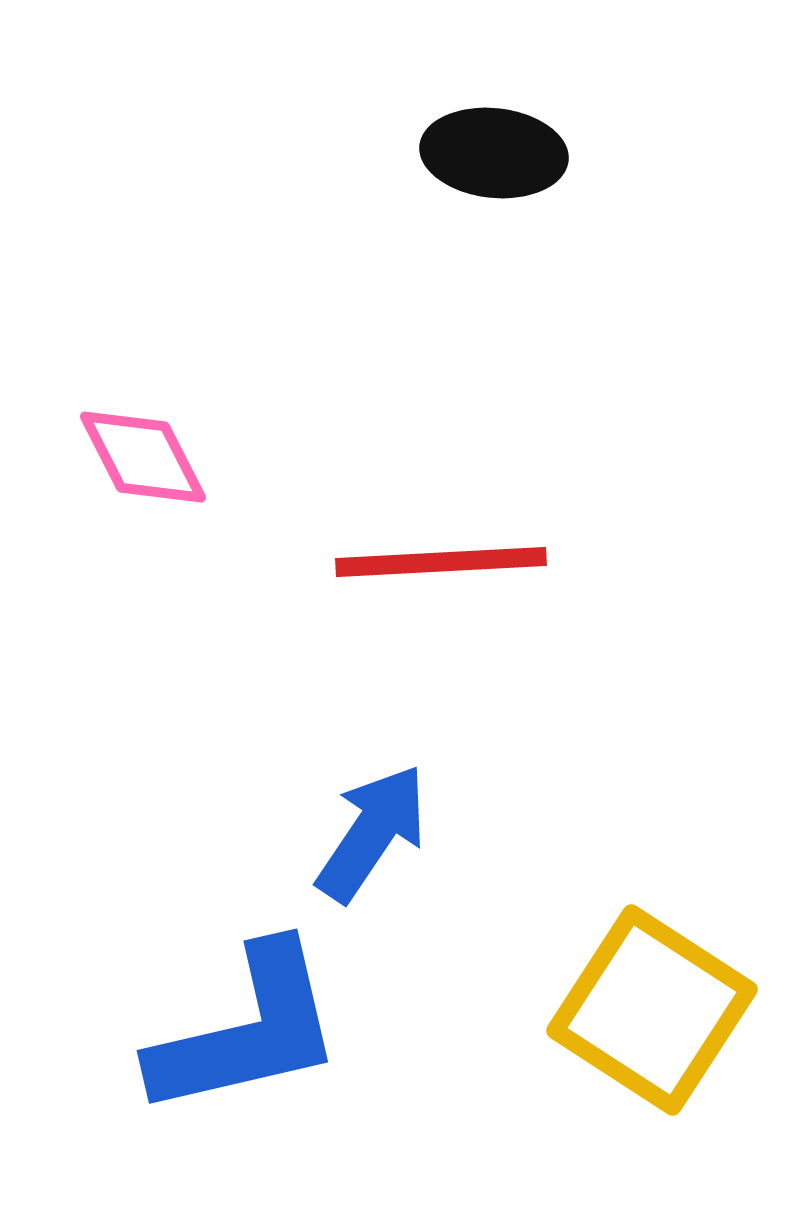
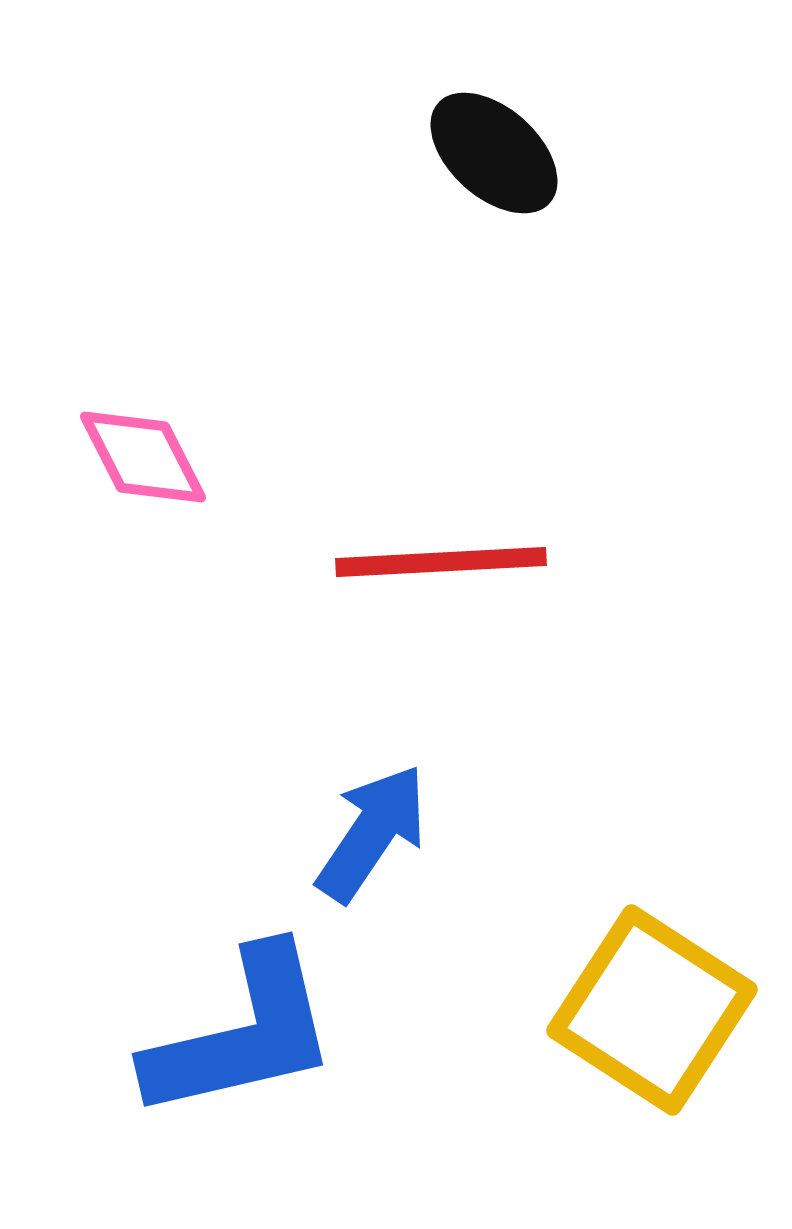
black ellipse: rotated 36 degrees clockwise
blue L-shape: moved 5 px left, 3 px down
